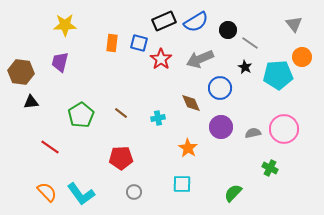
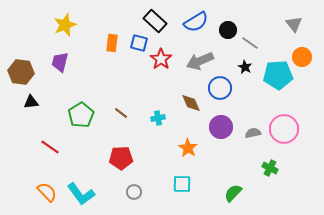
black rectangle: moved 9 px left; rotated 65 degrees clockwise
yellow star: rotated 20 degrees counterclockwise
gray arrow: moved 2 px down
